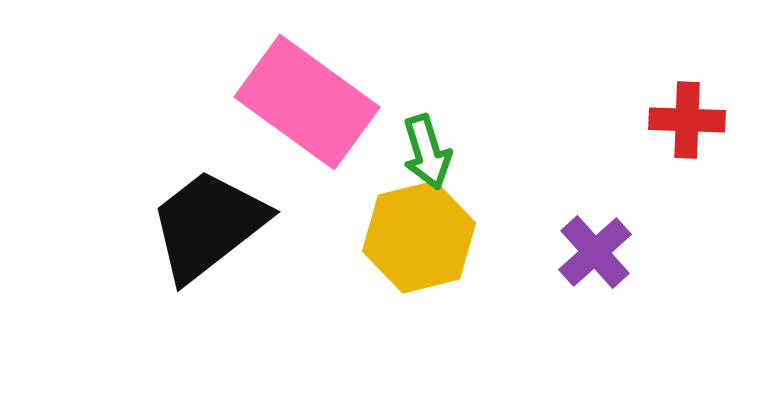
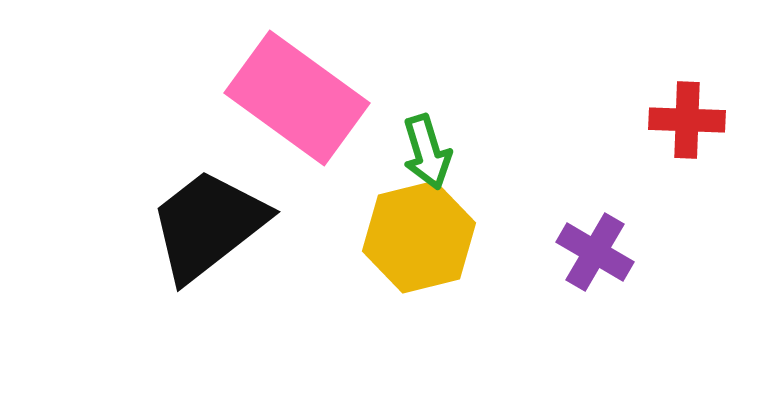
pink rectangle: moved 10 px left, 4 px up
purple cross: rotated 18 degrees counterclockwise
